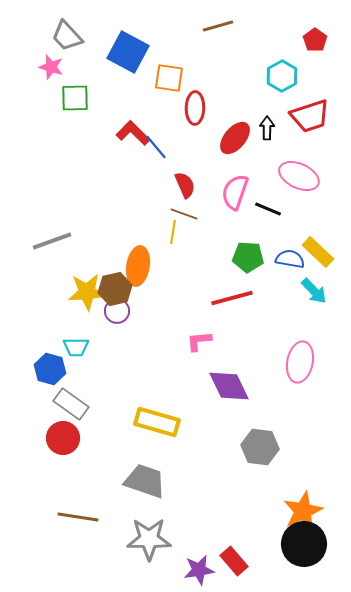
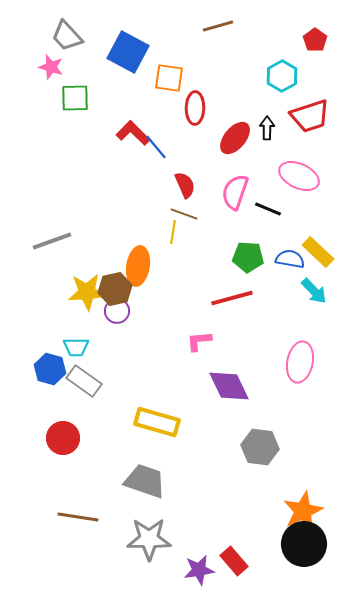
gray rectangle at (71, 404): moved 13 px right, 23 px up
